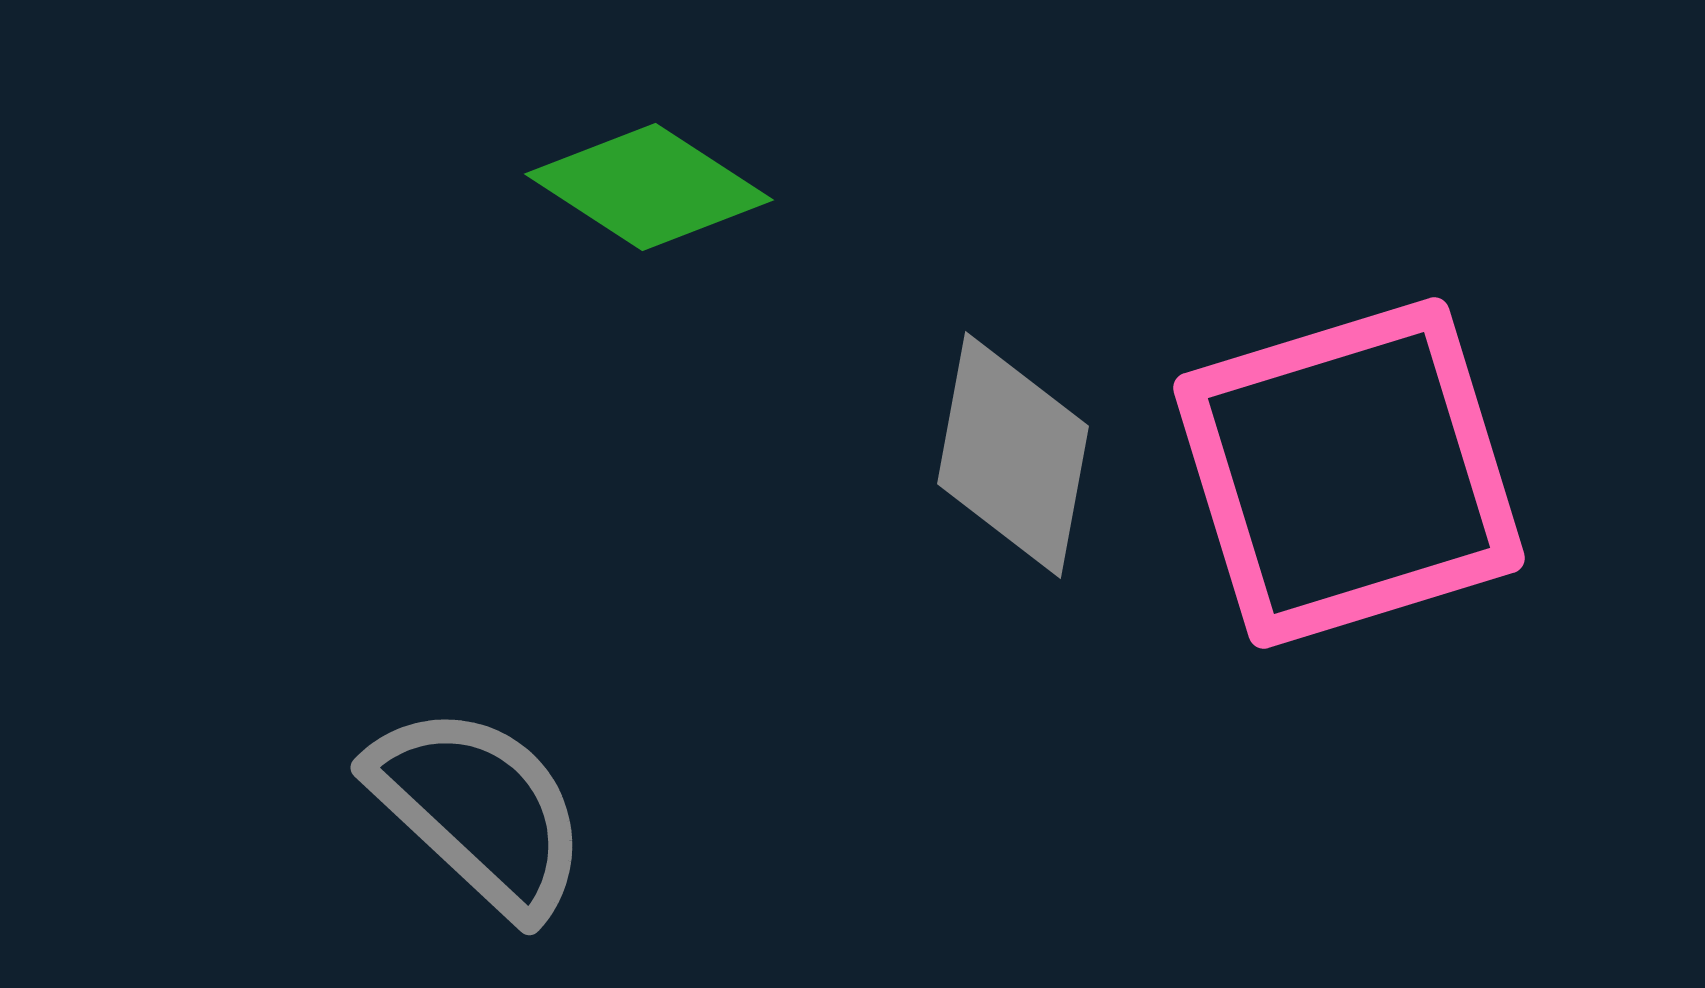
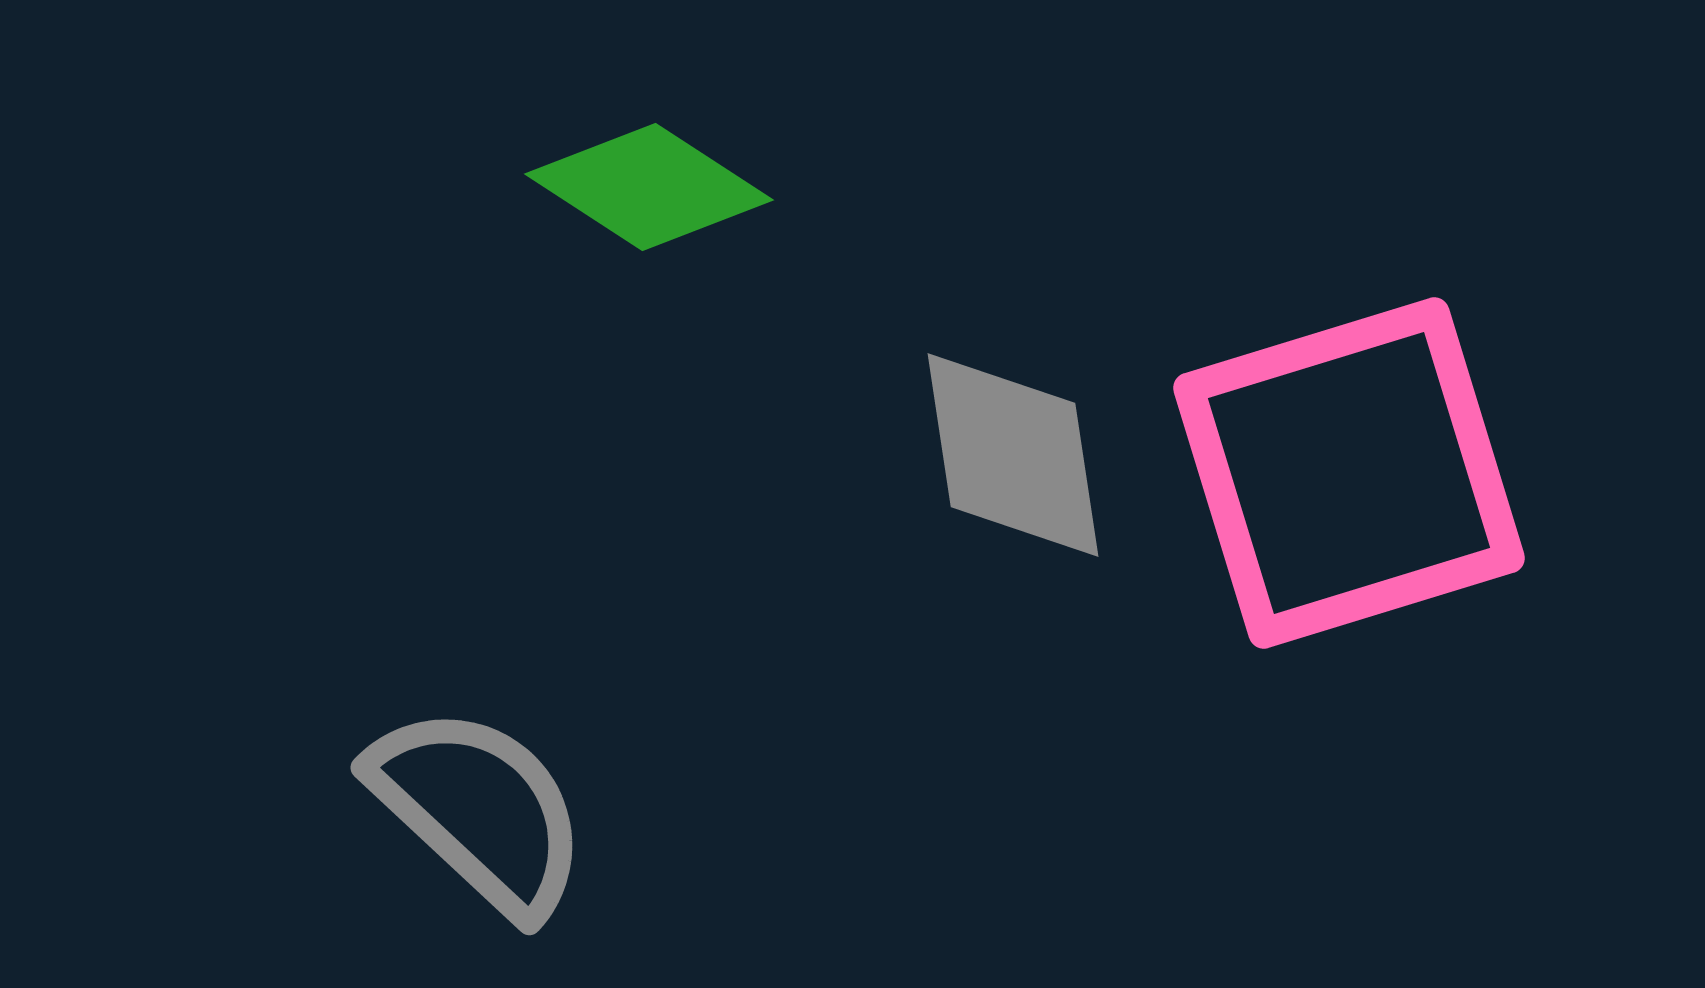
gray diamond: rotated 19 degrees counterclockwise
